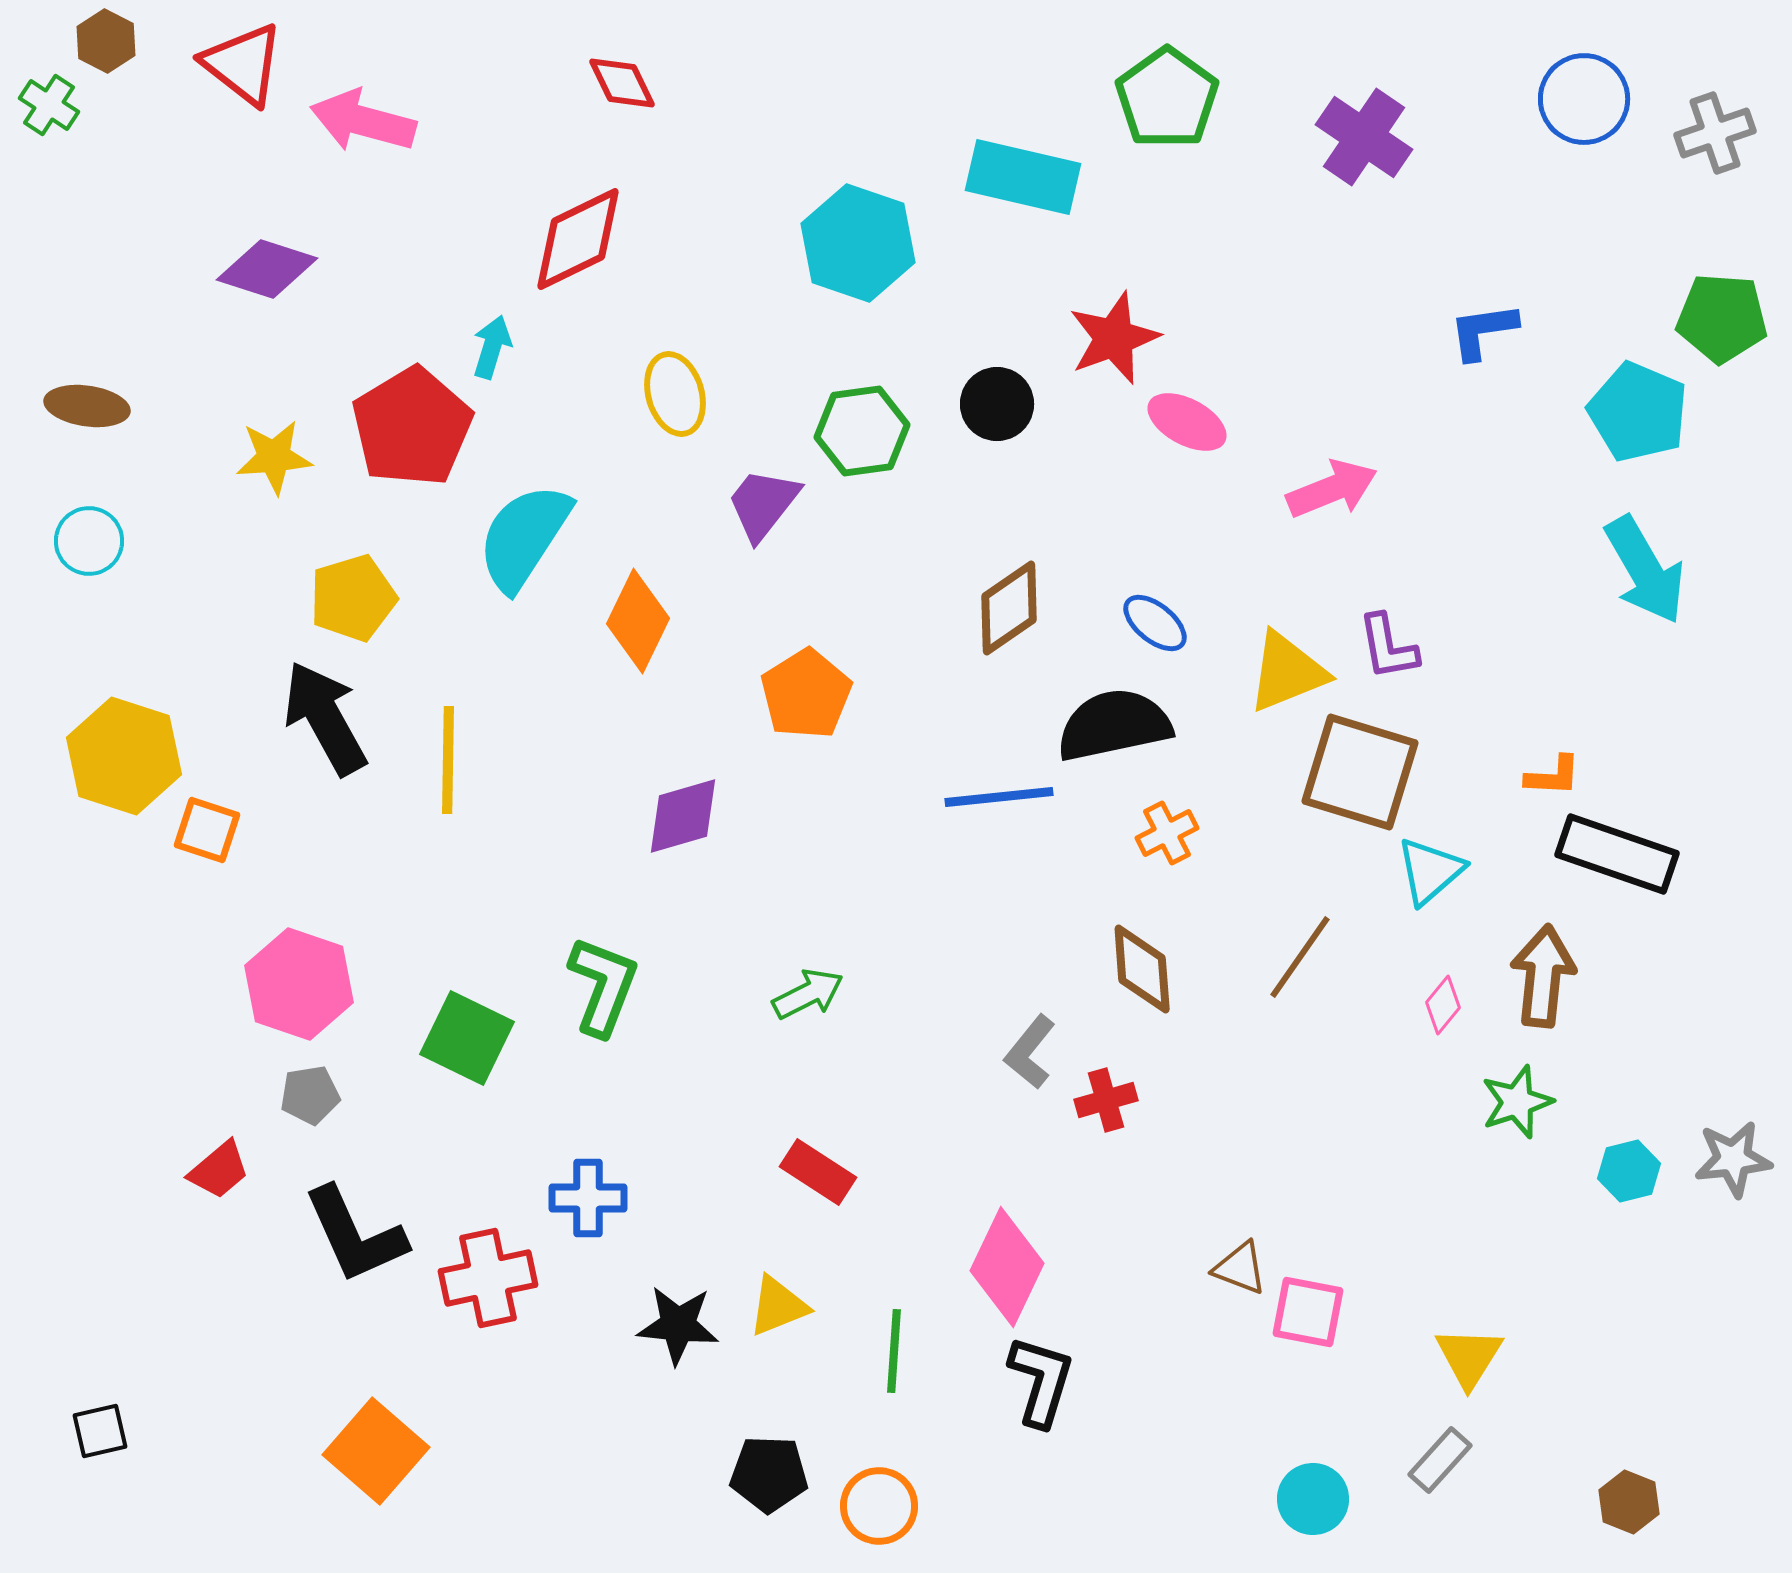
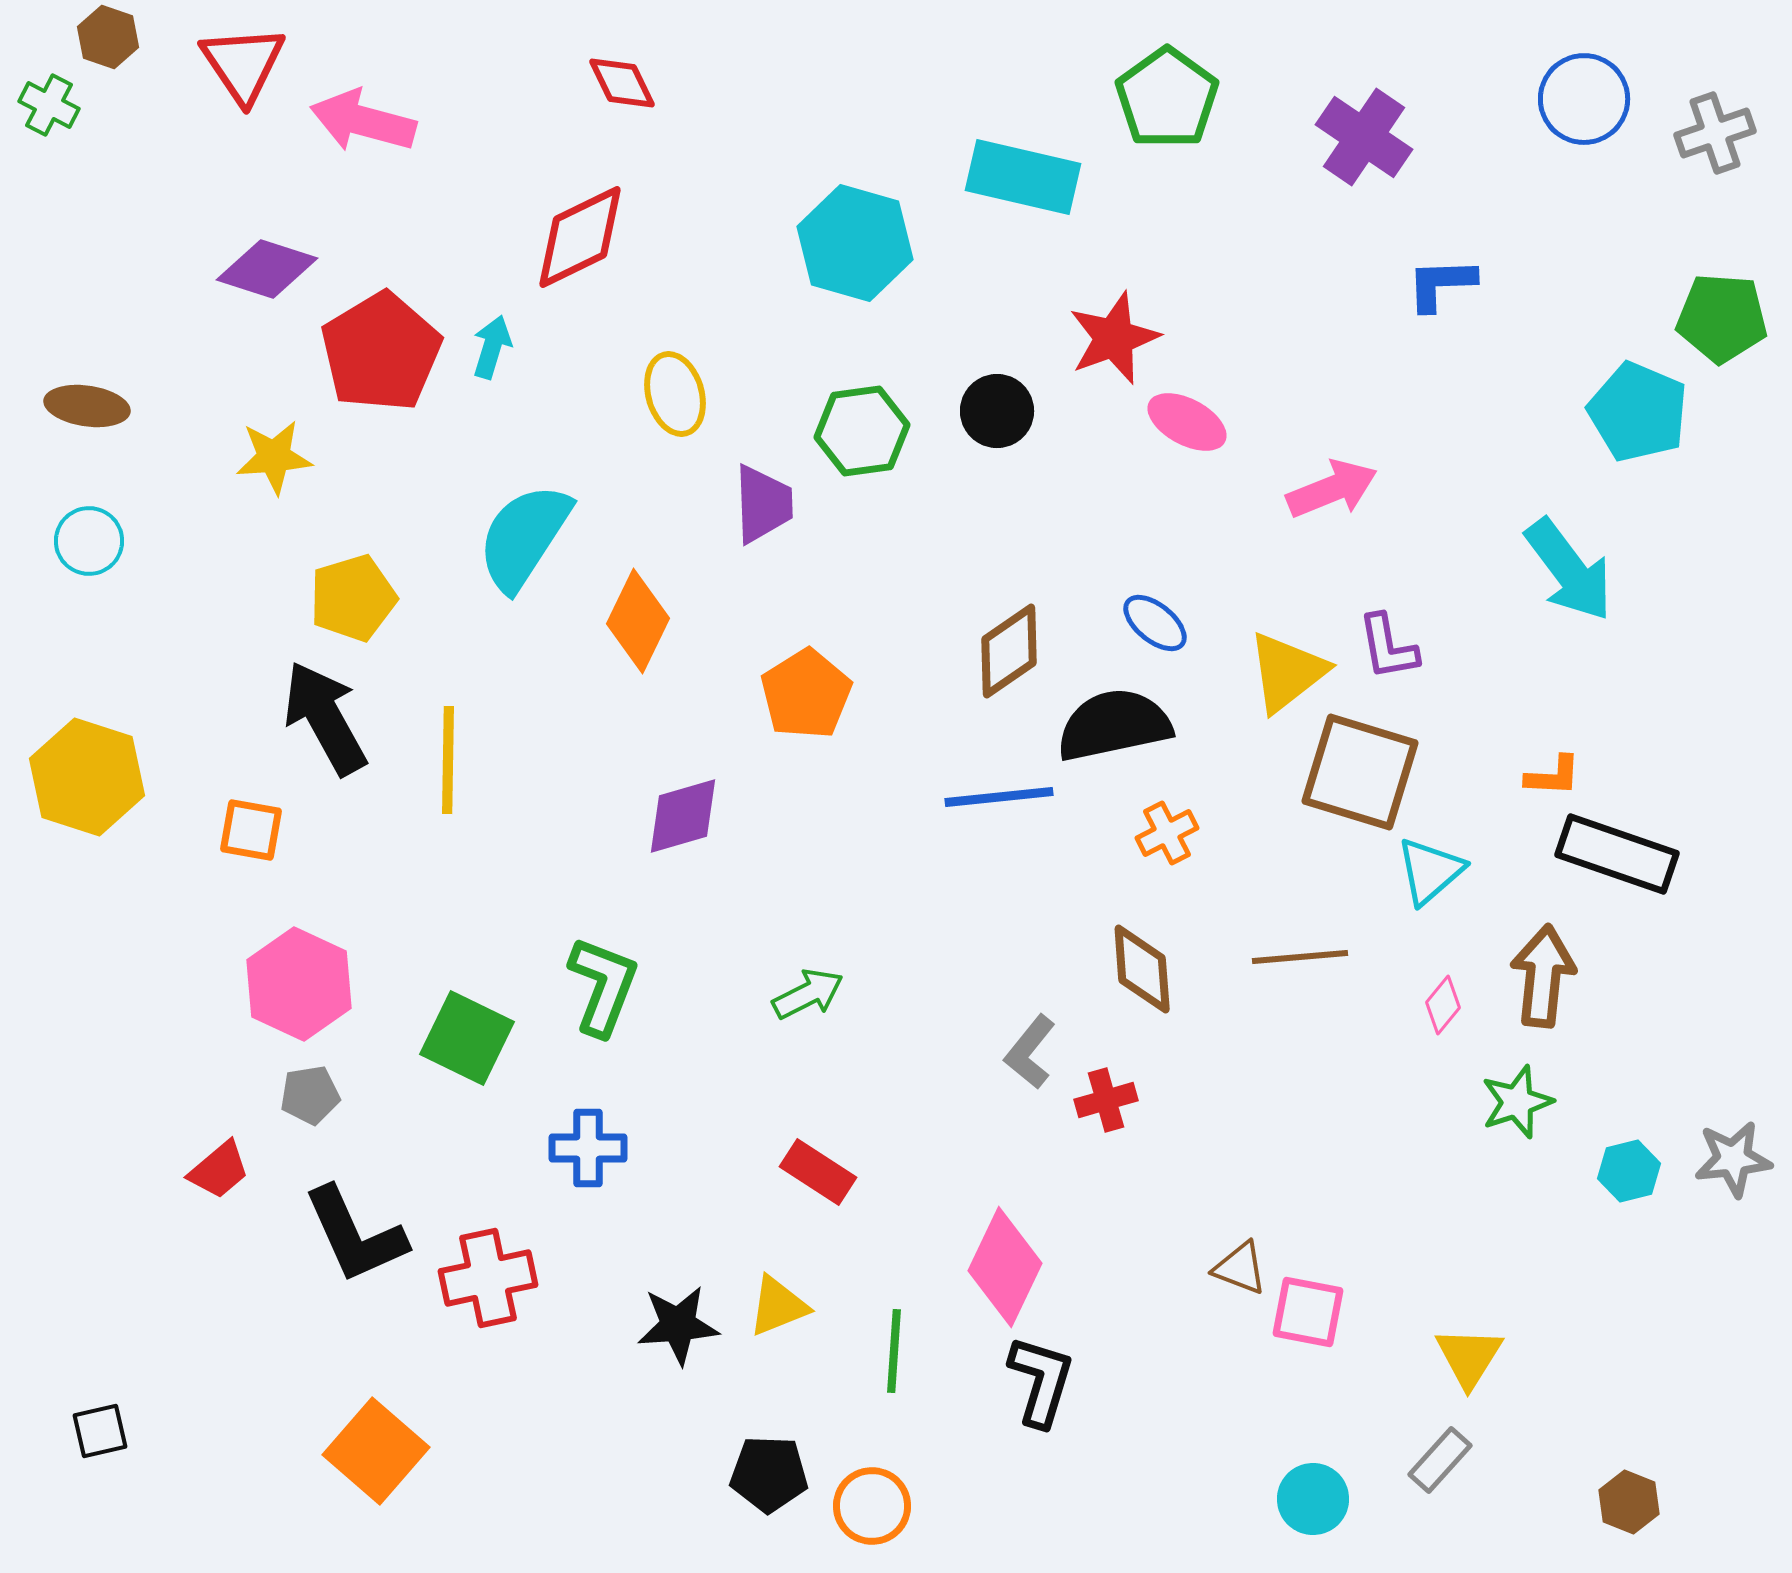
brown hexagon at (106, 41): moved 2 px right, 4 px up; rotated 8 degrees counterclockwise
red triangle at (243, 64): rotated 18 degrees clockwise
green cross at (49, 105): rotated 6 degrees counterclockwise
red diamond at (578, 239): moved 2 px right, 2 px up
cyan hexagon at (858, 243): moved 3 px left; rotated 3 degrees counterclockwise
blue L-shape at (1483, 331): moved 42 px left, 47 px up; rotated 6 degrees clockwise
black circle at (997, 404): moved 7 px down
red pentagon at (412, 427): moved 31 px left, 75 px up
purple trapezoid at (763, 504): rotated 140 degrees clockwise
cyan arrow at (1645, 570): moved 76 px left; rotated 7 degrees counterclockwise
brown diamond at (1009, 608): moved 43 px down
yellow triangle at (1287, 672): rotated 16 degrees counterclockwise
yellow hexagon at (124, 756): moved 37 px left, 21 px down
orange square at (207, 830): moved 44 px right; rotated 8 degrees counterclockwise
brown line at (1300, 957): rotated 50 degrees clockwise
pink hexagon at (299, 984): rotated 6 degrees clockwise
blue cross at (588, 1198): moved 50 px up
pink diamond at (1007, 1267): moved 2 px left
black star at (678, 1325): rotated 10 degrees counterclockwise
orange circle at (879, 1506): moved 7 px left
